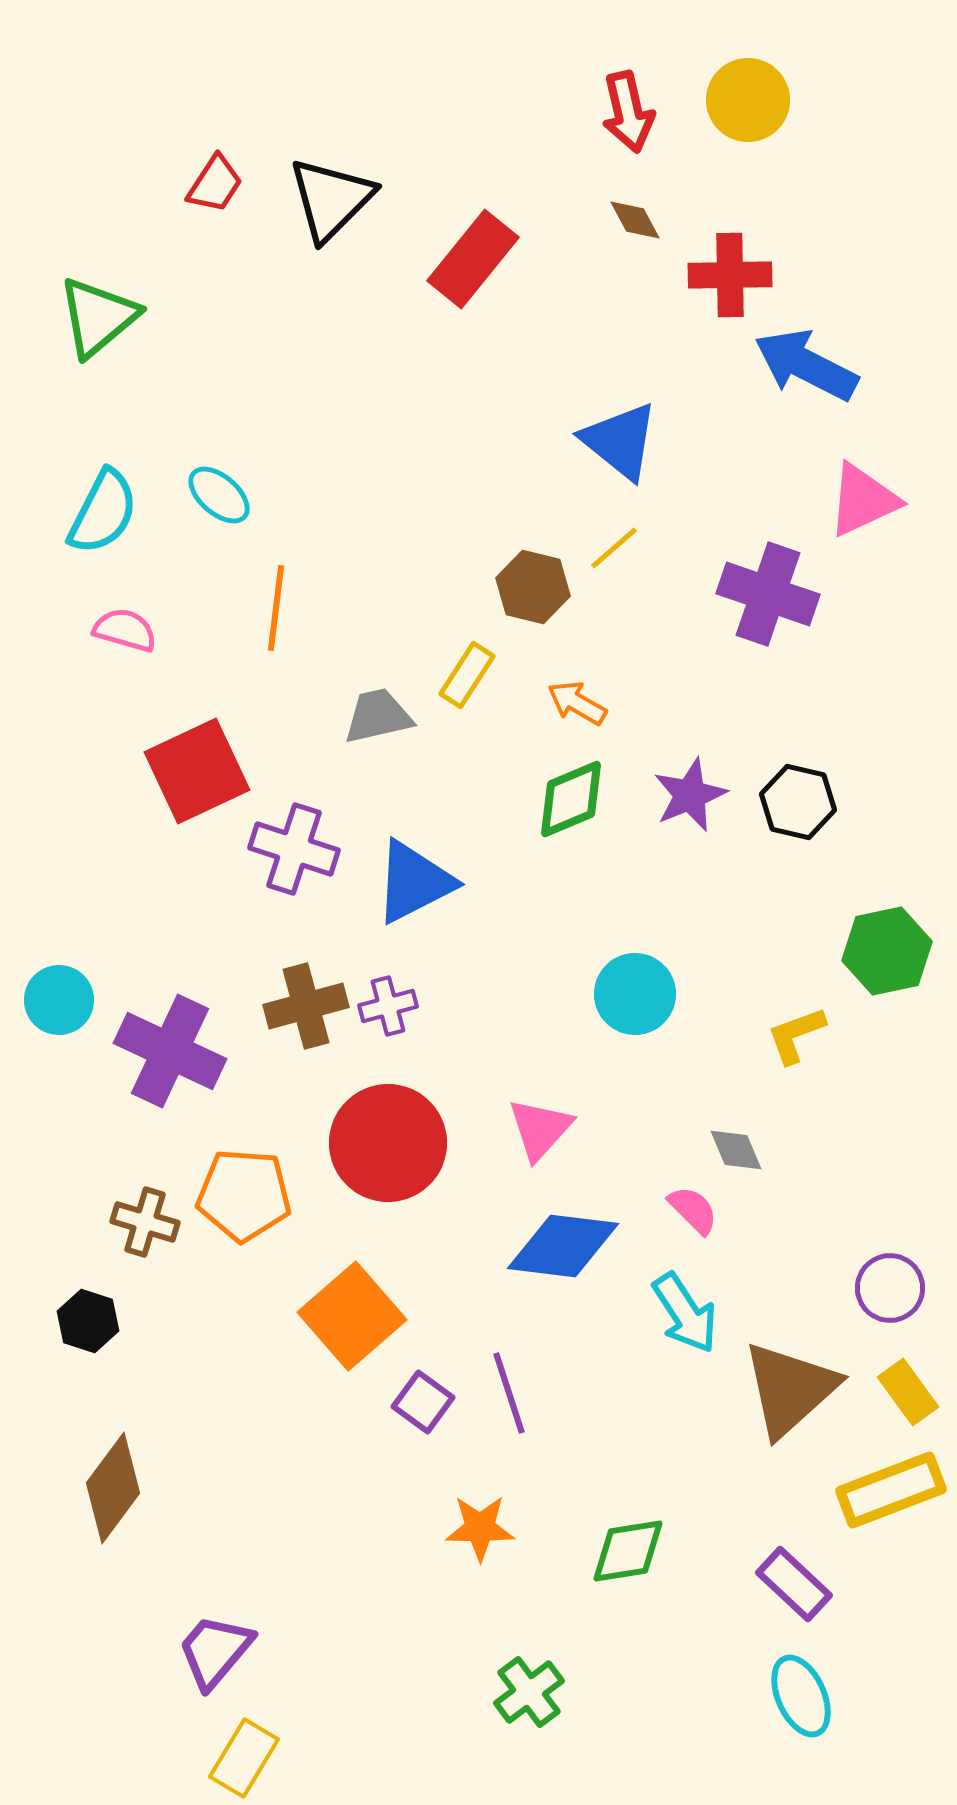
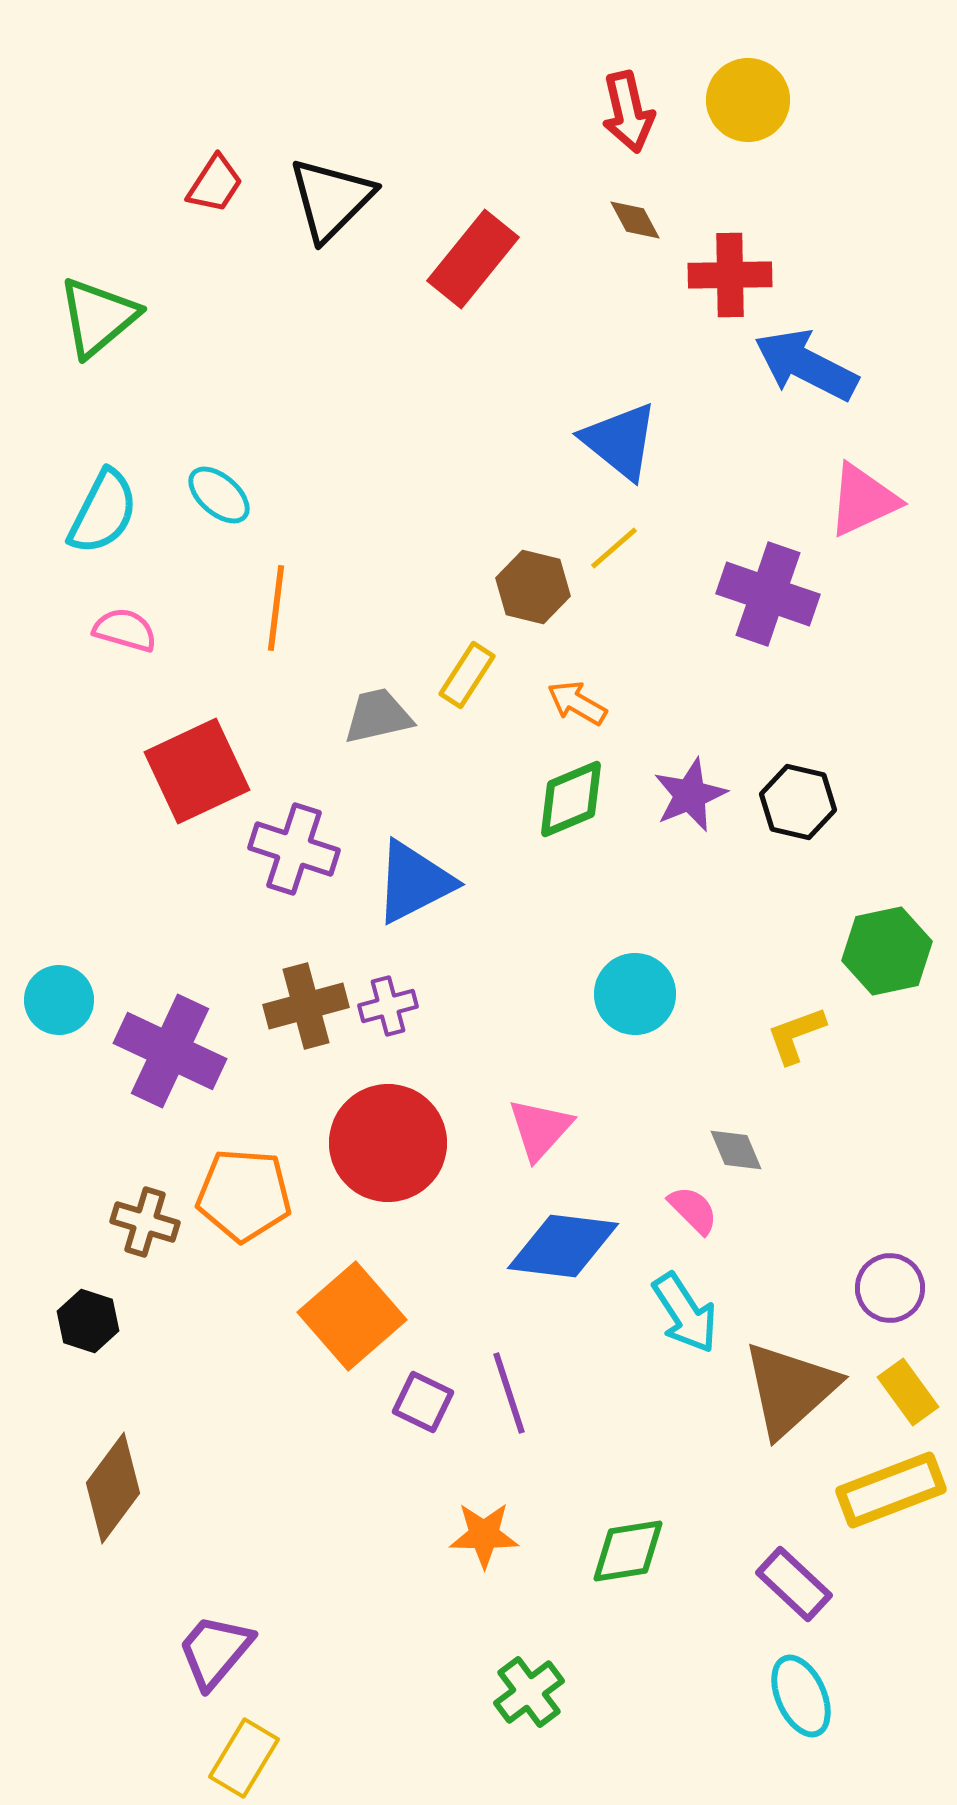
purple square at (423, 1402): rotated 10 degrees counterclockwise
orange star at (480, 1528): moved 4 px right, 7 px down
